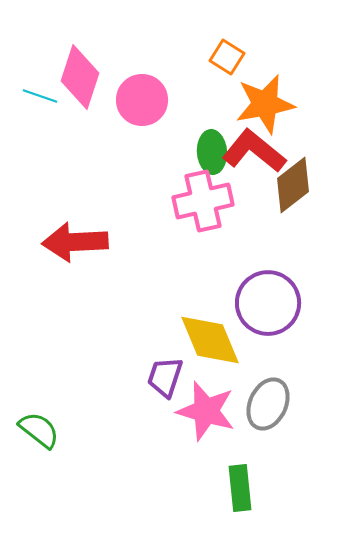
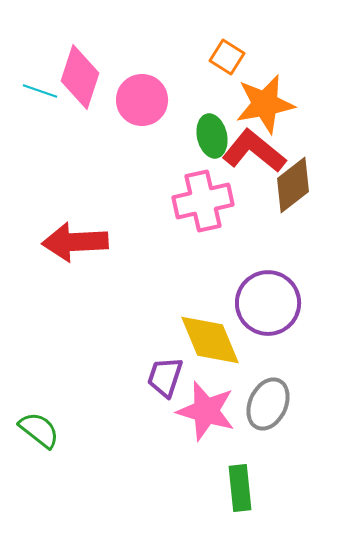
cyan line: moved 5 px up
green ellipse: moved 16 px up; rotated 9 degrees counterclockwise
